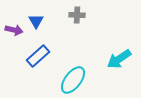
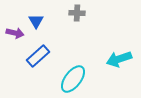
gray cross: moved 2 px up
purple arrow: moved 1 px right, 3 px down
cyan arrow: rotated 15 degrees clockwise
cyan ellipse: moved 1 px up
